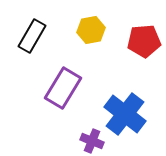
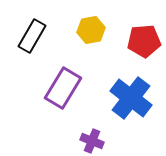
blue cross: moved 6 px right, 16 px up
